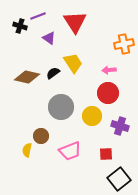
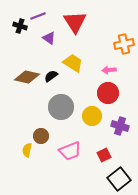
yellow trapezoid: rotated 25 degrees counterclockwise
black semicircle: moved 2 px left, 3 px down
red square: moved 2 px left, 1 px down; rotated 24 degrees counterclockwise
